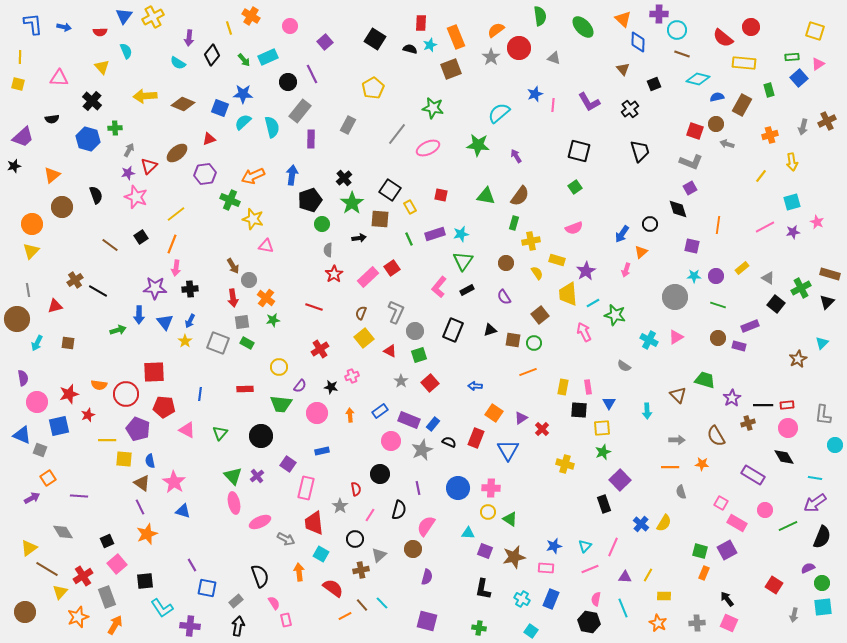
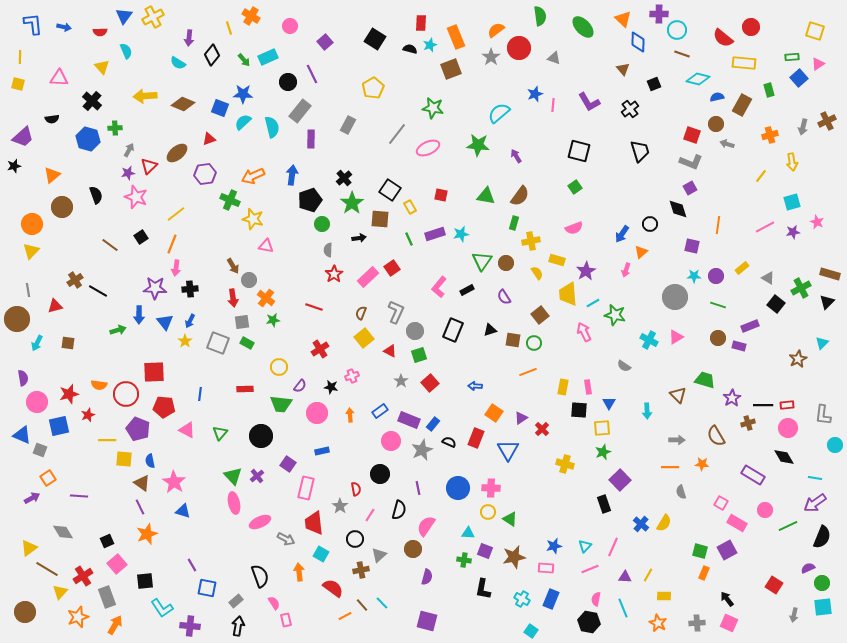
red square at (695, 131): moved 3 px left, 4 px down
green triangle at (463, 261): moved 19 px right
green cross at (479, 628): moved 15 px left, 68 px up
